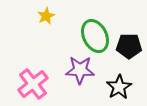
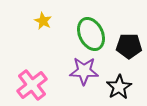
yellow star: moved 3 px left, 5 px down; rotated 18 degrees counterclockwise
green ellipse: moved 4 px left, 2 px up
purple star: moved 4 px right, 1 px down
pink cross: moved 1 px left, 1 px down
